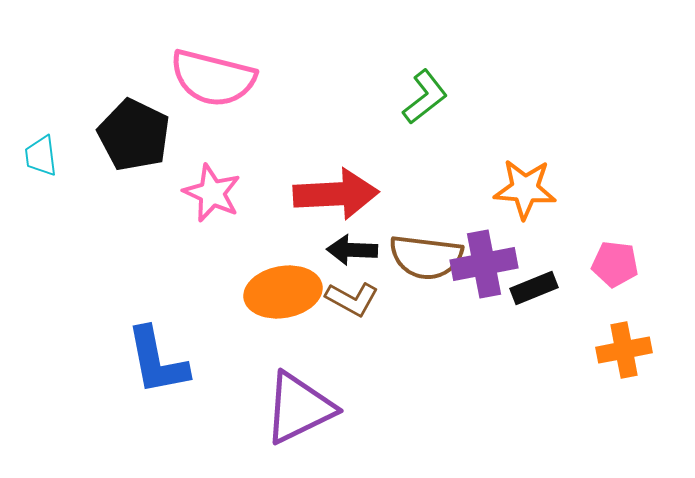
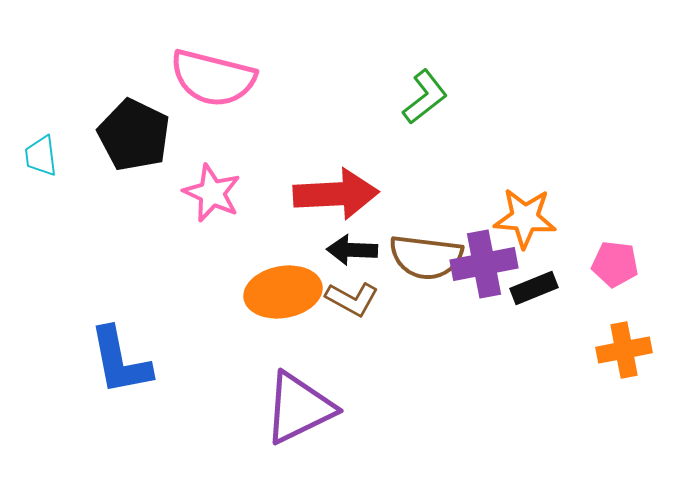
orange star: moved 29 px down
blue L-shape: moved 37 px left
